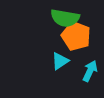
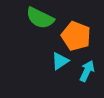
green semicircle: moved 25 px left; rotated 16 degrees clockwise
cyan arrow: moved 3 px left
